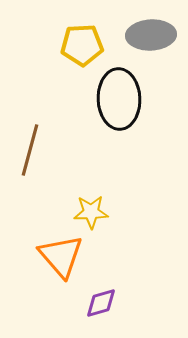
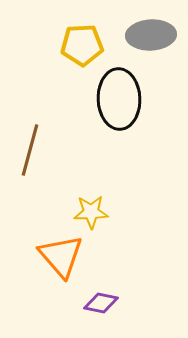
purple diamond: rotated 28 degrees clockwise
